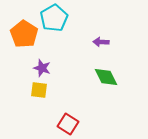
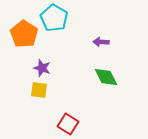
cyan pentagon: rotated 12 degrees counterclockwise
